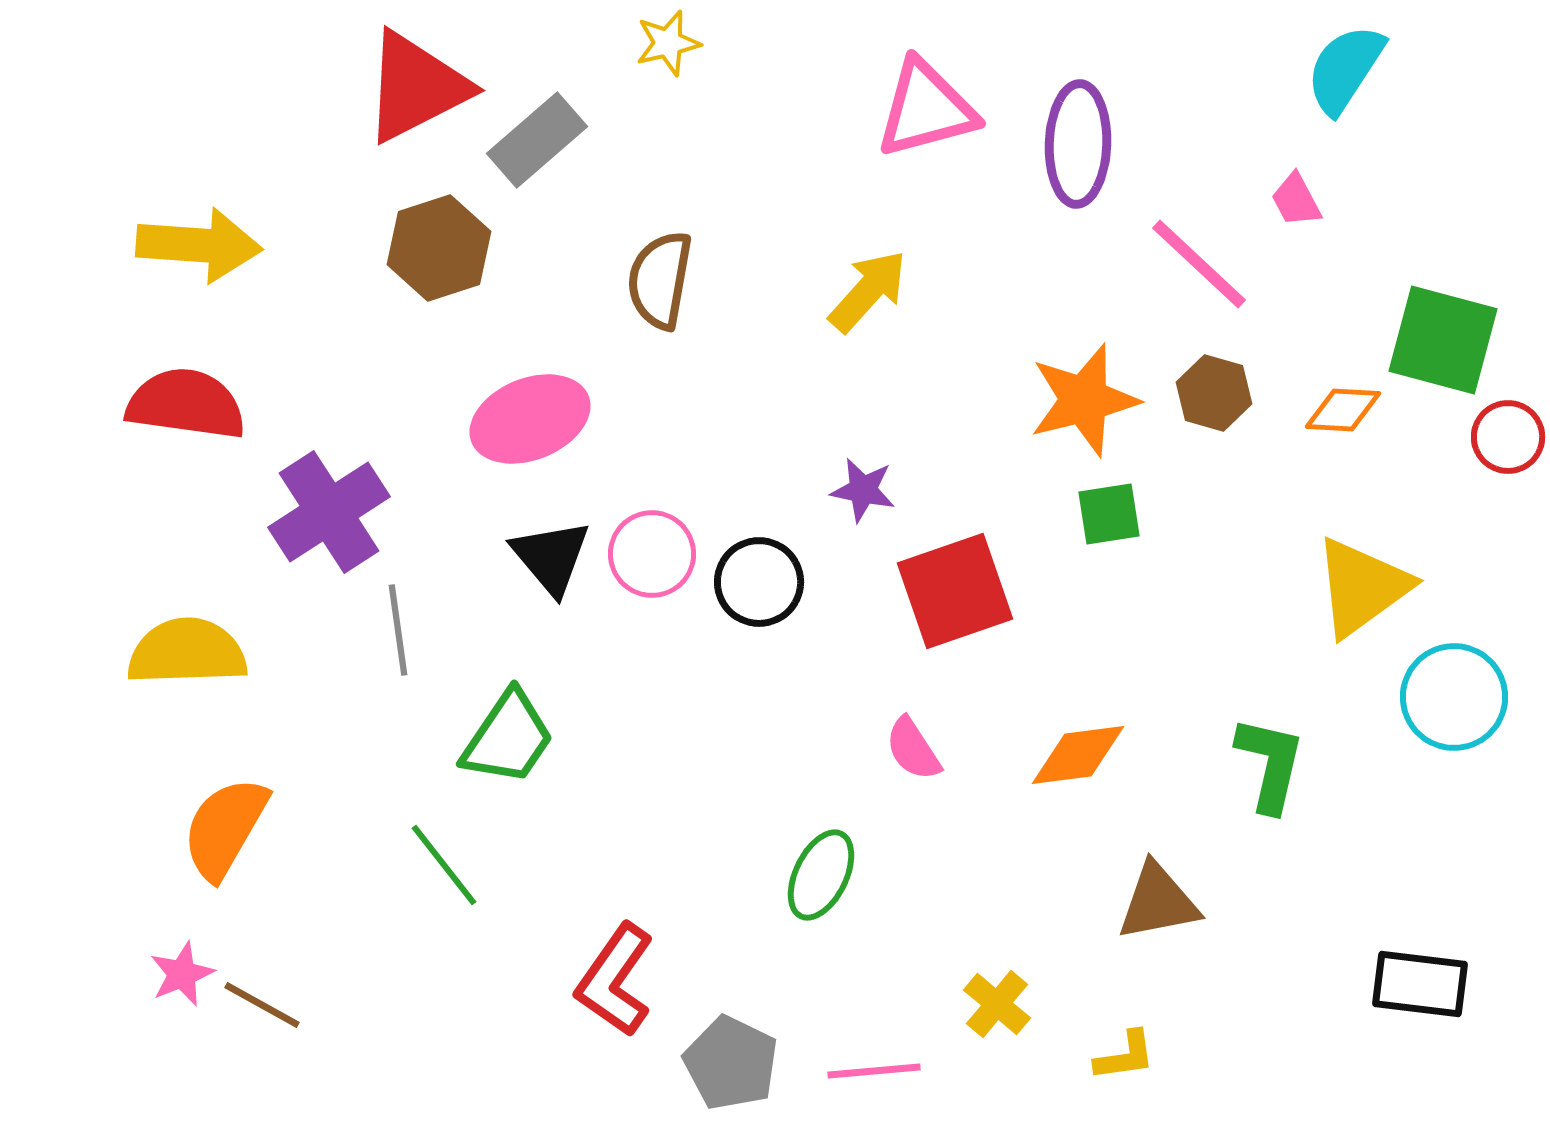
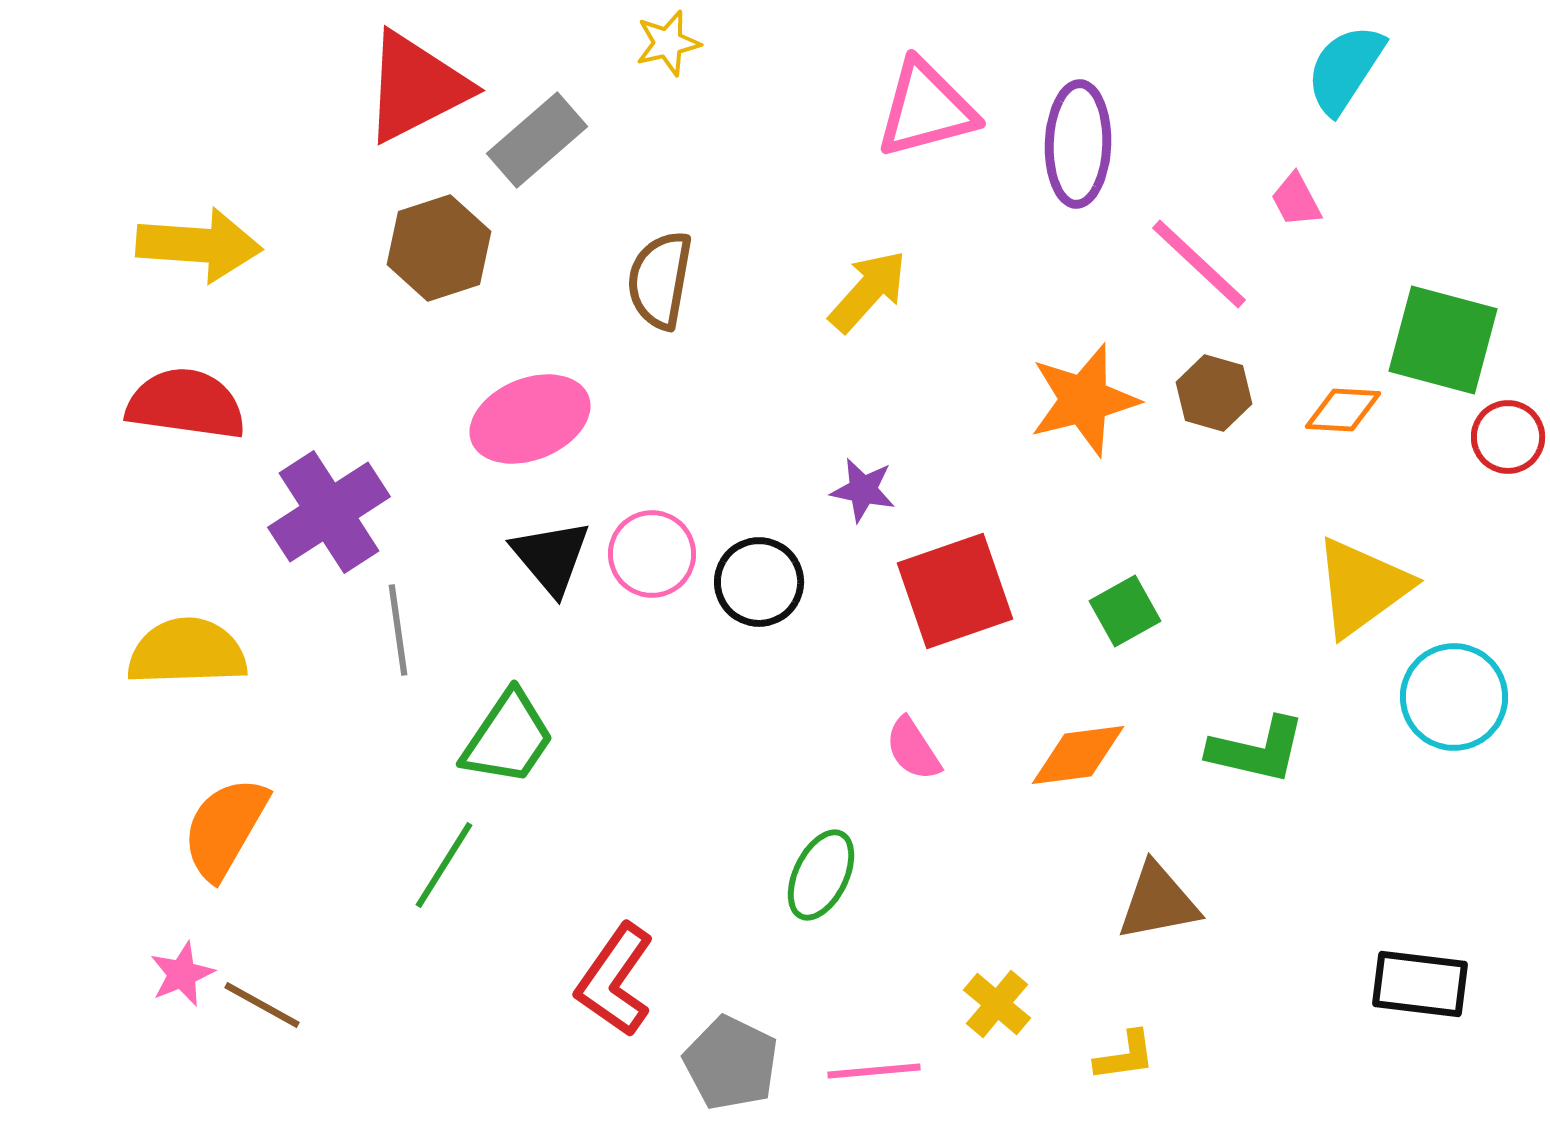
green square at (1109, 514): moved 16 px right, 97 px down; rotated 20 degrees counterclockwise
green L-shape at (1270, 764): moved 13 px left, 14 px up; rotated 90 degrees clockwise
green line at (444, 865): rotated 70 degrees clockwise
